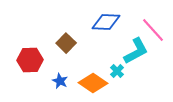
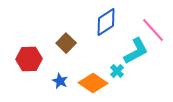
blue diamond: rotated 36 degrees counterclockwise
red hexagon: moved 1 px left, 1 px up
